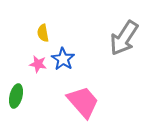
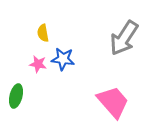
blue star: rotated 25 degrees counterclockwise
pink trapezoid: moved 30 px right
